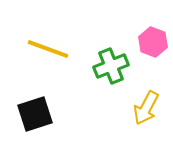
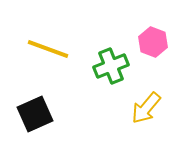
yellow arrow: rotated 12 degrees clockwise
black square: rotated 6 degrees counterclockwise
